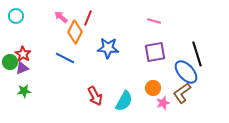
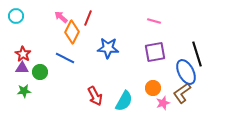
orange diamond: moved 3 px left
green circle: moved 30 px right, 10 px down
purple triangle: rotated 24 degrees clockwise
blue ellipse: rotated 15 degrees clockwise
